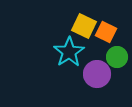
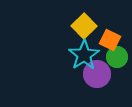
yellow square: rotated 20 degrees clockwise
orange square: moved 4 px right, 8 px down
cyan star: moved 15 px right, 3 px down
